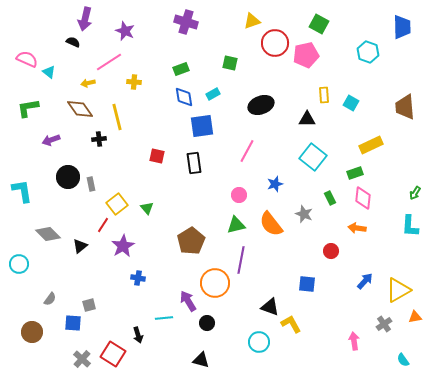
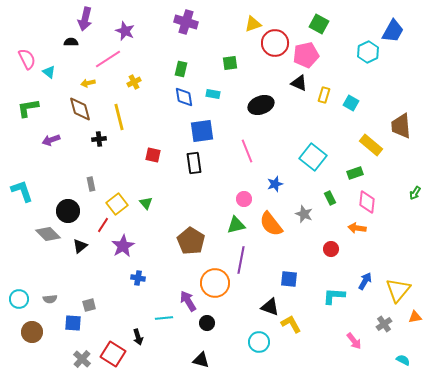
yellow triangle at (252, 21): moved 1 px right, 3 px down
blue trapezoid at (402, 27): moved 9 px left, 4 px down; rotated 30 degrees clockwise
black semicircle at (73, 42): moved 2 px left; rotated 24 degrees counterclockwise
cyan hexagon at (368, 52): rotated 15 degrees clockwise
pink semicircle at (27, 59): rotated 40 degrees clockwise
pink line at (109, 62): moved 1 px left, 3 px up
green square at (230, 63): rotated 21 degrees counterclockwise
green rectangle at (181, 69): rotated 56 degrees counterclockwise
yellow cross at (134, 82): rotated 32 degrees counterclockwise
cyan rectangle at (213, 94): rotated 40 degrees clockwise
yellow rectangle at (324, 95): rotated 21 degrees clockwise
brown trapezoid at (405, 107): moved 4 px left, 19 px down
brown diamond at (80, 109): rotated 20 degrees clockwise
yellow line at (117, 117): moved 2 px right
black triangle at (307, 119): moved 8 px left, 36 px up; rotated 24 degrees clockwise
blue square at (202, 126): moved 5 px down
yellow rectangle at (371, 145): rotated 65 degrees clockwise
pink line at (247, 151): rotated 50 degrees counterclockwise
red square at (157, 156): moved 4 px left, 1 px up
black circle at (68, 177): moved 34 px down
cyan L-shape at (22, 191): rotated 10 degrees counterclockwise
pink circle at (239, 195): moved 5 px right, 4 px down
pink diamond at (363, 198): moved 4 px right, 4 px down
green triangle at (147, 208): moved 1 px left, 5 px up
cyan L-shape at (410, 226): moved 76 px left, 70 px down; rotated 90 degrees clockwise
brown pentagon at (191, 241): rotated 8 degrees counterclockwise
red circle at (331, 251): moved 2 px up
cyan circle at (19, 264): moved 35 px down
blue arrow at (365, 281): rotated 12 degrees counterclockwise
blue square at (307, 284): moved 18 px left, 5 px up
yellow triangle at (398, 290): rotated 20 degrees counterclockwise
gray semicircle at (50, 299): rotated 48 degrees clockwise
black arrow at (138, 335): moved 2 px down
pink arrow at (354, 341): rotated 150 degrees clockwise
cyan semicircle at (403, 360): rotated 152 degrees clockwise
